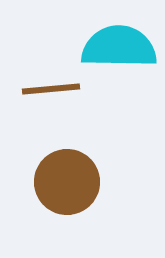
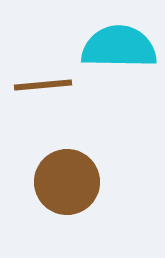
brown line: moved 8 px left, 4 px up
